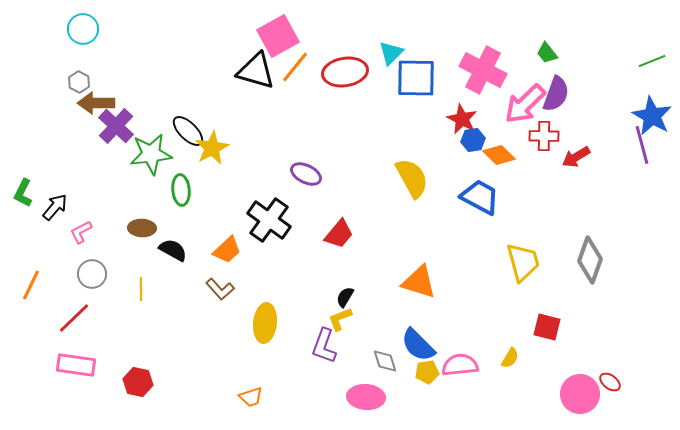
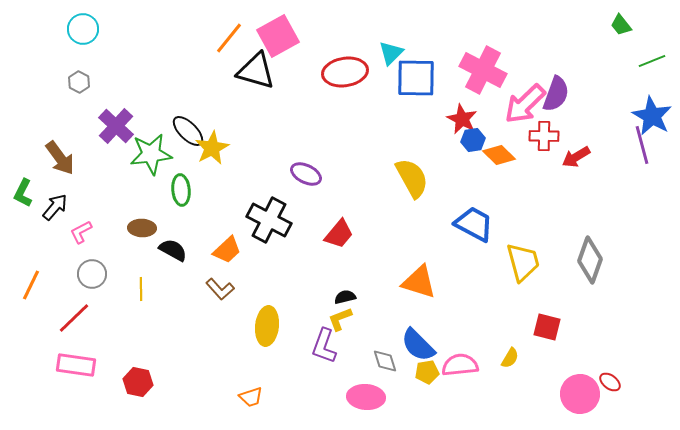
green trapezoid at (547, 53): moved 74 px right, 28 px up
orange line at (295, 67): moved 66 px left, 29 px up
brown arrow at (96, 103): moved 36 px left, 55 px down; rotated 126 degrees counterclockwise
blue trapezoid at (480, 197): moved 6 px left, 27 px down
black cross at (269, 220): rotated 9 degrees counterclockwise
black semicircle at (345, 297): rotated 45 degrees clockwise
yellow ellipse at (265, 323): moved 2 px right, 3 px down
